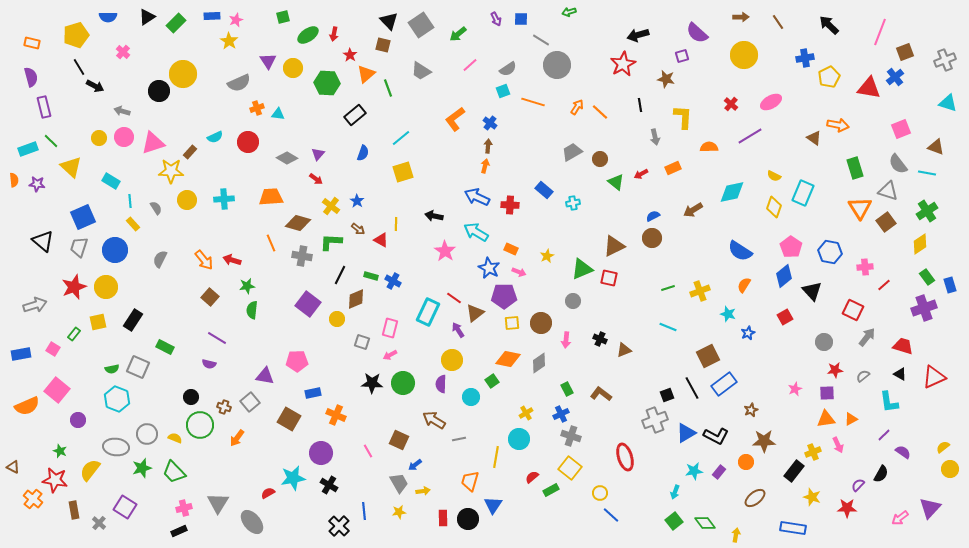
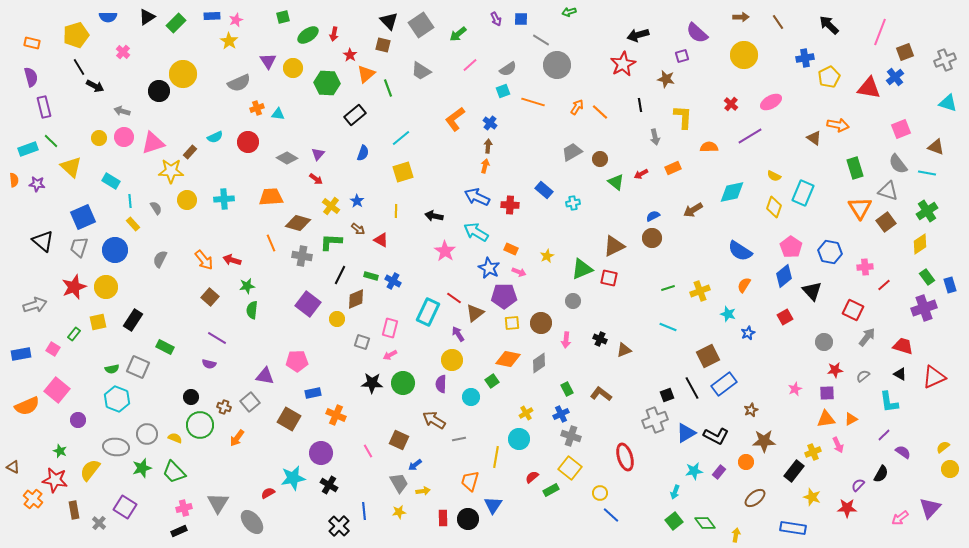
yellow line at (396, 224): moved 13 px up
purple arrow at (458, 330): moved 4 px down
